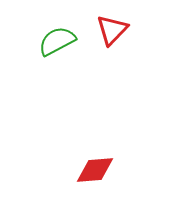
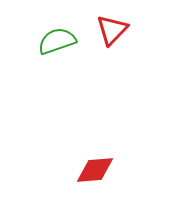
green semicircle: rotated 9 degrees clockwise
